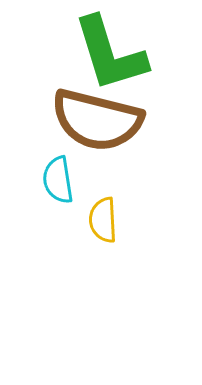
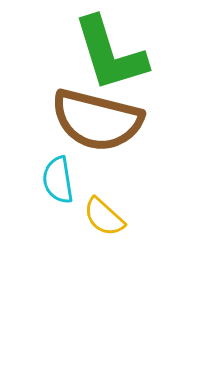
yellow semicircle: moved 1 px right, 3 px up; rotated 45 degrees counterclockwise
